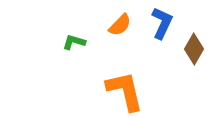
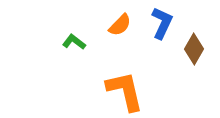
green L-shape: rotated 20 degrees clockwise
